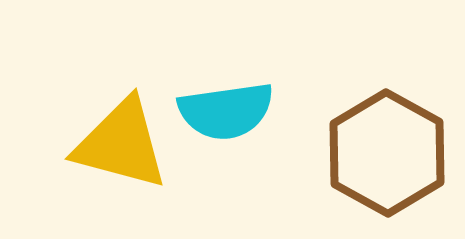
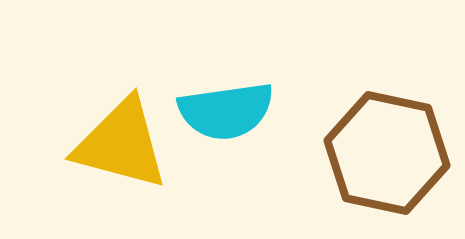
brown hexagon: rotated 17 degrees counterclockwise
